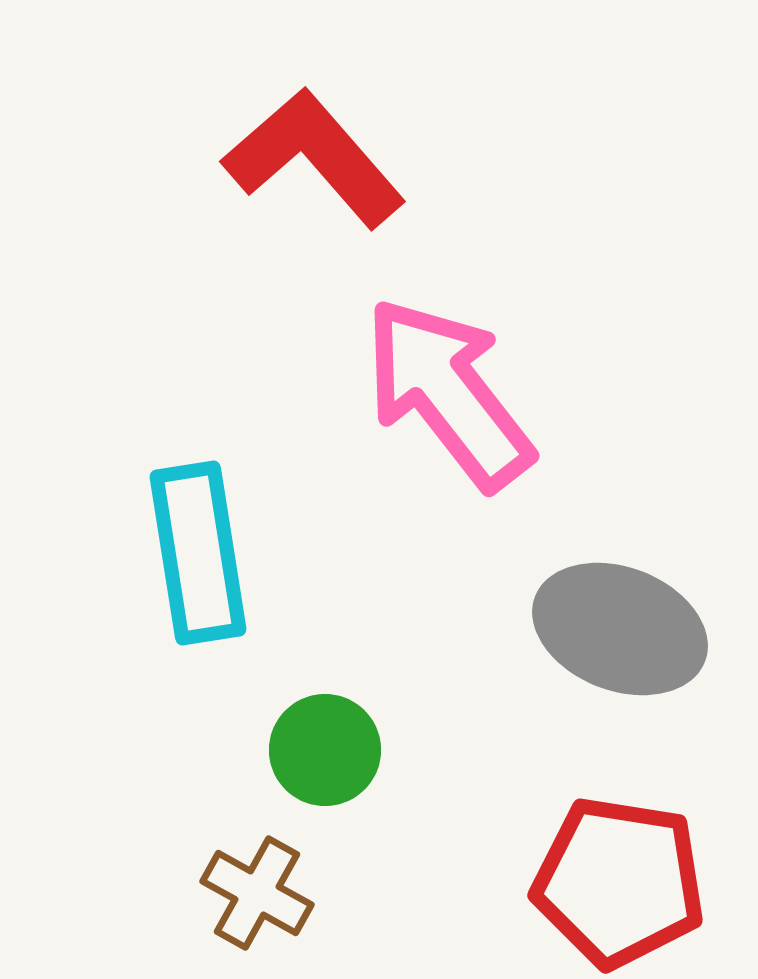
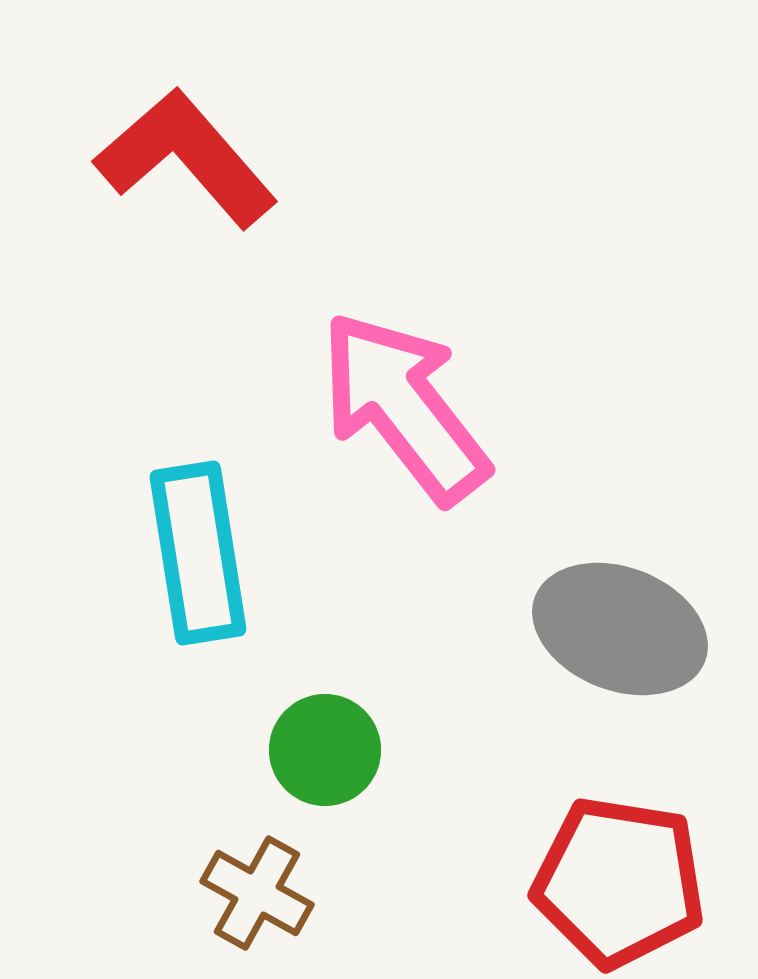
red L-shape: moved 128 px left
pink arrow: moved 44 px left, 14 px down
